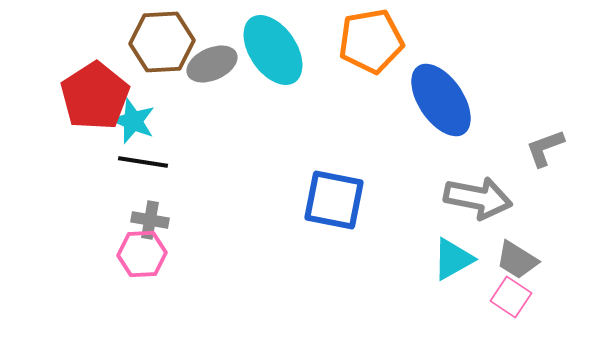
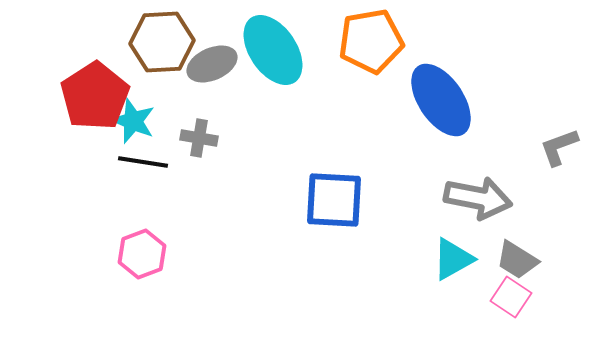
gray L-shape: moved 14 px right, 1 px up
blue square: rotated 8 degrees counterclockwise
gray cross: moved 49 px right, 82 px up
pink hexagon: rotated 18 degrees counterclockwise
